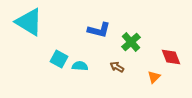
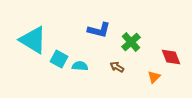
cyan triangle: moved 4 px right, 18 px down
